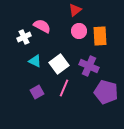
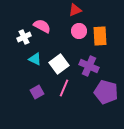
red triangle: rotated 16 degrees clockwise
cyan triangle: moved 2 px up
